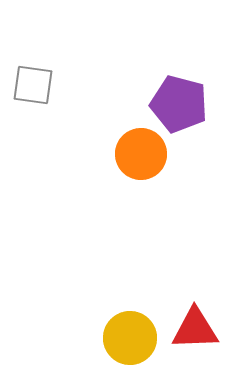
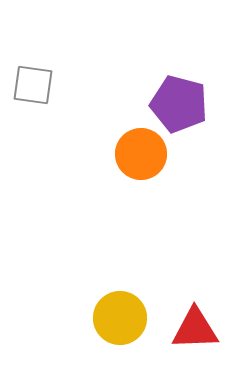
yellow circle: moved 10 px left, 20 px up
